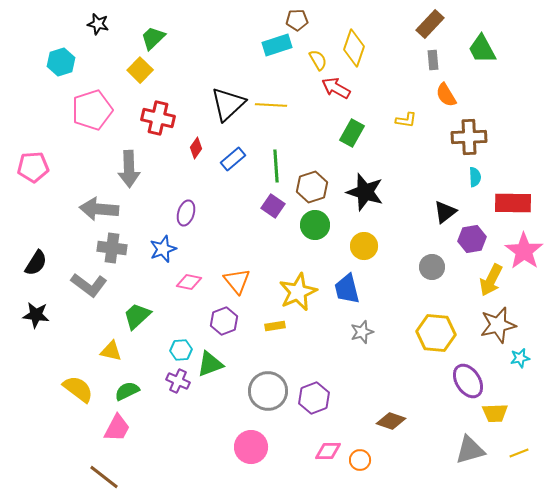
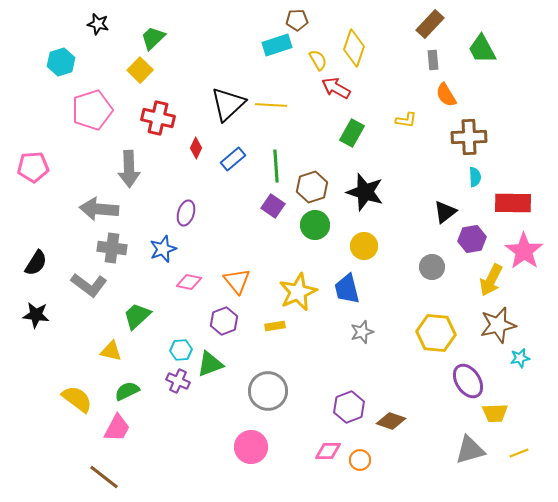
red diamond at (196, 148): rotated 10 degrees counterclockwise
yellow semicircle at (78, 389): moved 1 px left, 10 px down
purple hexagon at (314, 398): moved 35 px right, 9 px down
